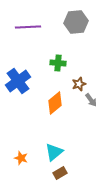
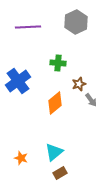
gray hexagon: rotated 20 degrees counterclockwise
